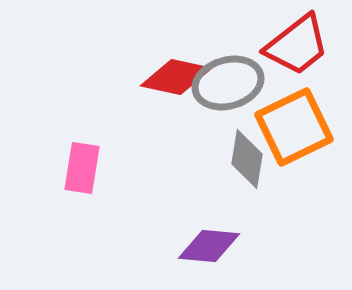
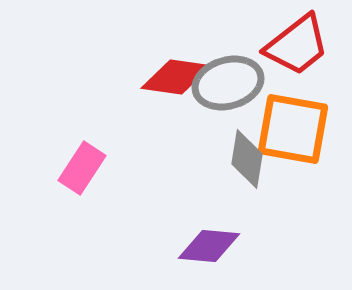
red diamond: rotated 4 degrees counterclockwise
orange square: moved 1 px left, 2 px down; rotated 36 degrees clockwise
pink rectangle: rotated 24 degrees clockwise
